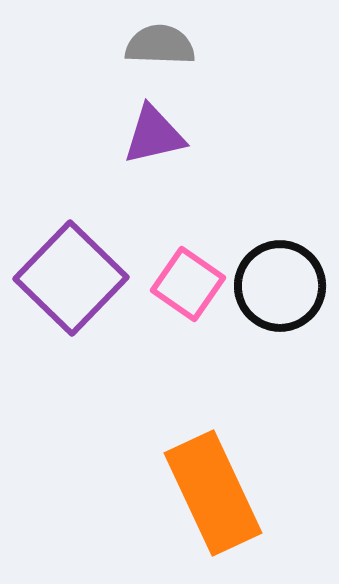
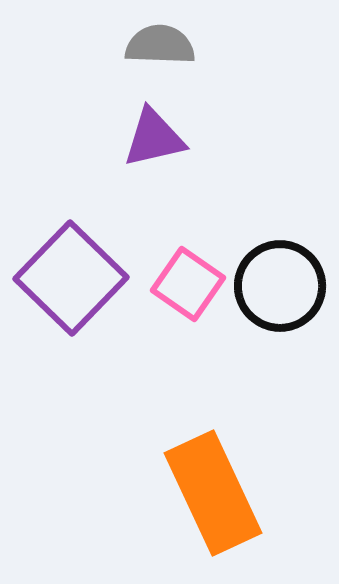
purple triangle: moved 3 px down
